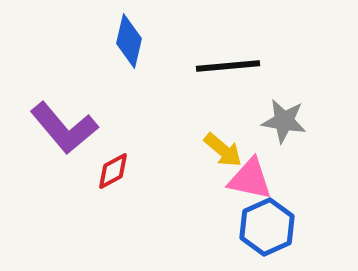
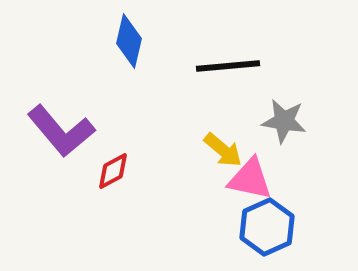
purple L-shape: moved 3 px left, 3 px down
